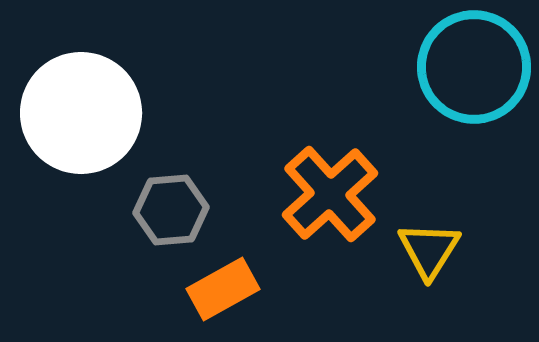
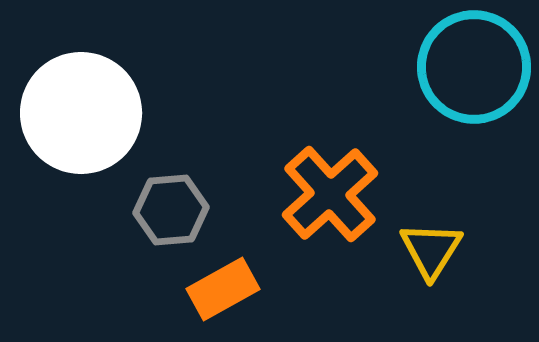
yellow triangle: moved 2 px right
